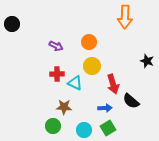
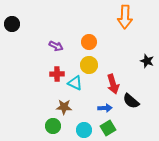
yellow circle: moved 3 px left, 1 px up
